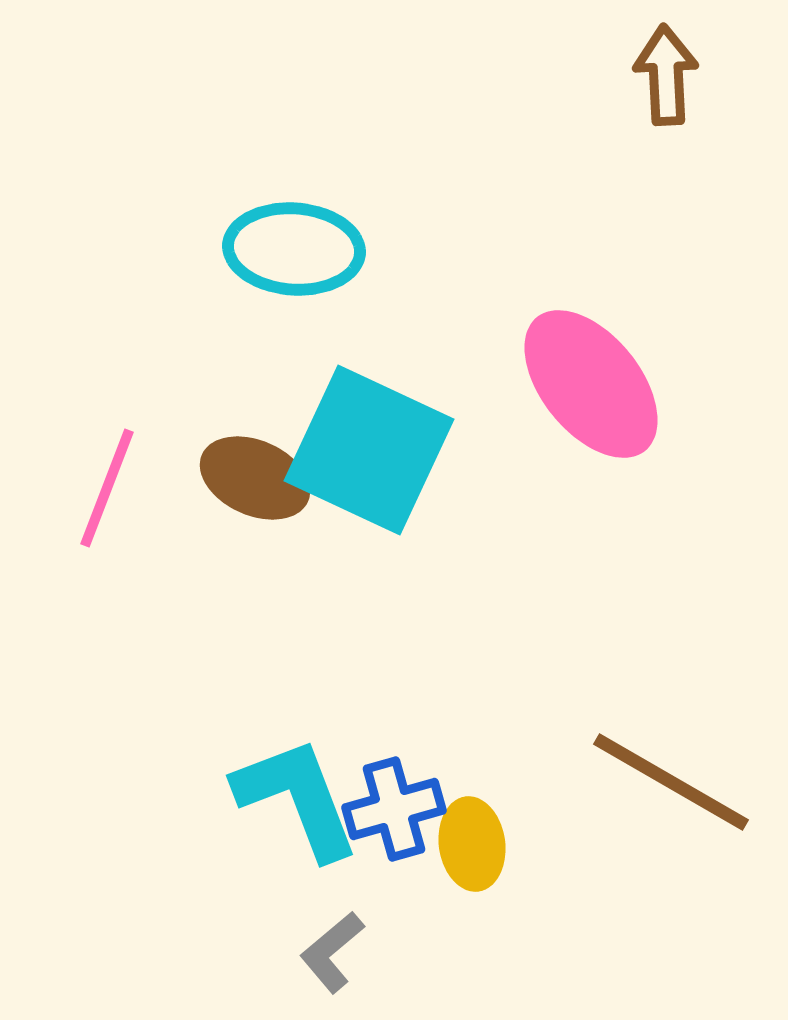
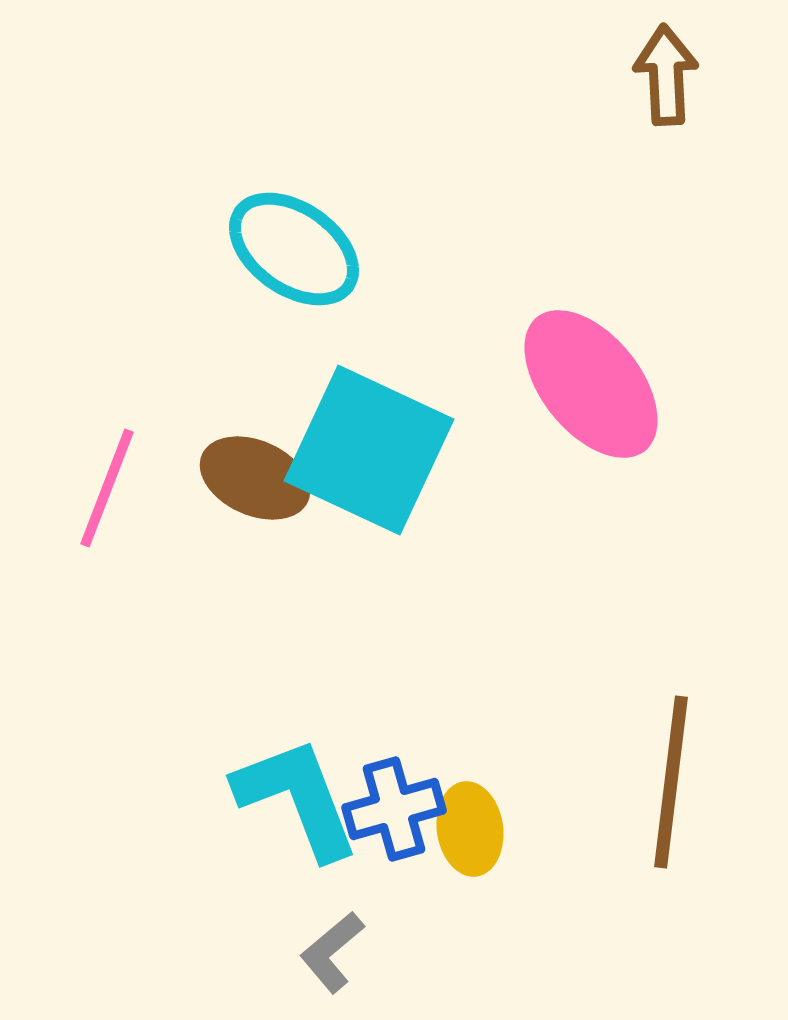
cyan ellipse: rotated 31 degrees clockwise
brown line: rotated 67 degrees clockwise
yellow ellipse: moved 2 px left, 15 px up
